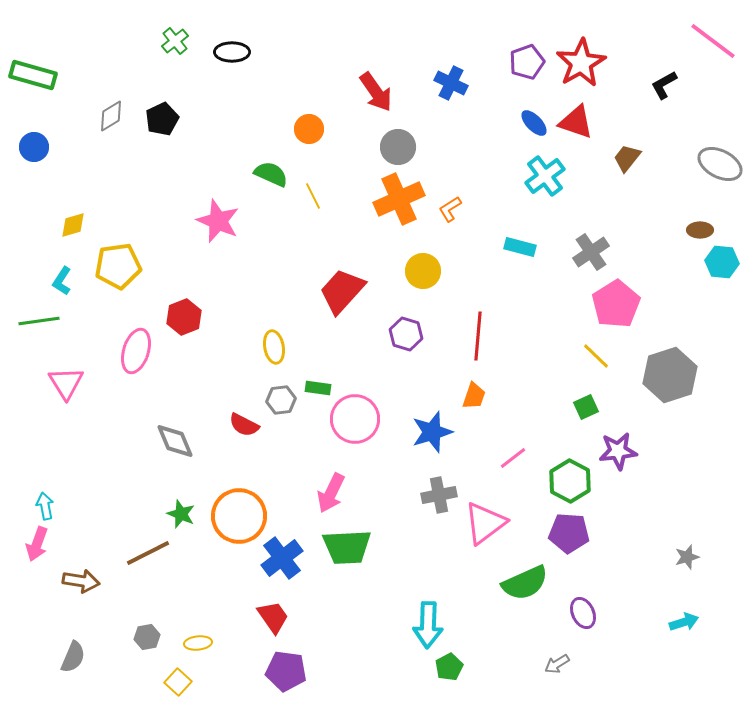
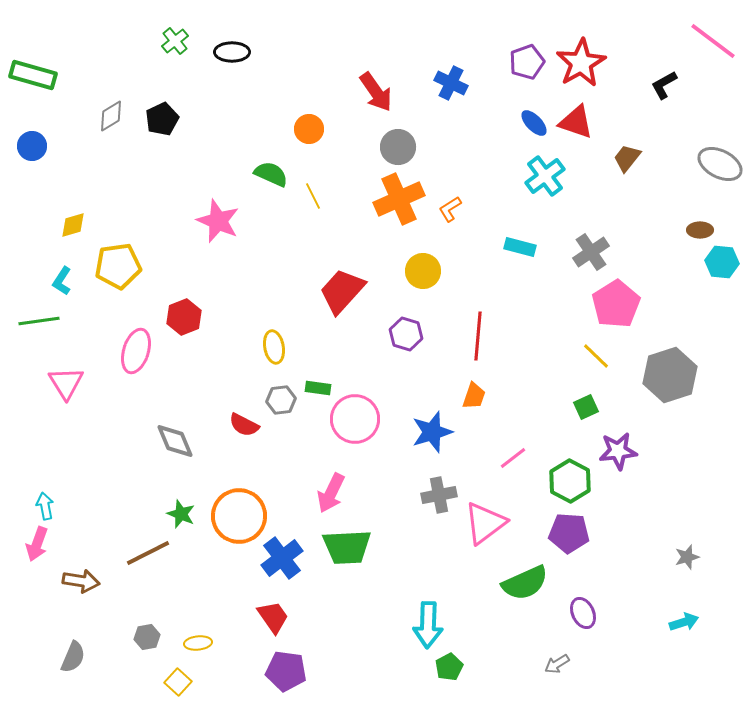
blue circle at (34, 147): moved 2 px left, 1 px up
